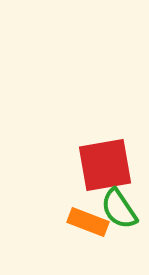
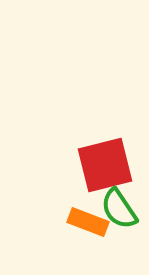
red square: rotated 4 degrees counterclockwise
